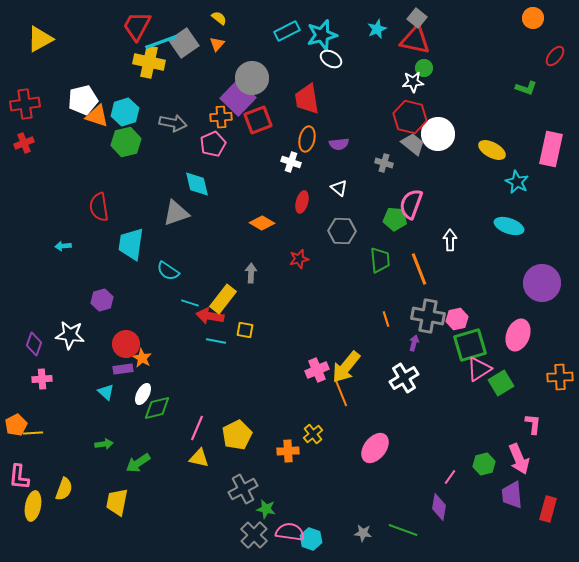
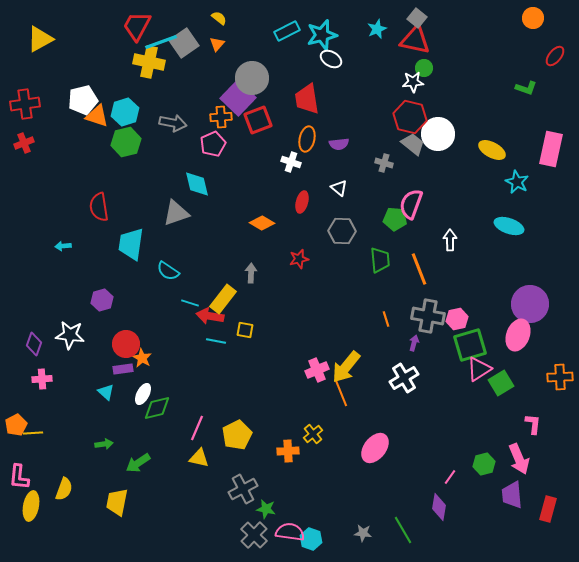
purple circle at (542, 283): moved 12 px left, 21 px down
yellow ellipse at (33, 506): moved 2 px left
green line at (403, 530): rotated 40 degrees clockwise
